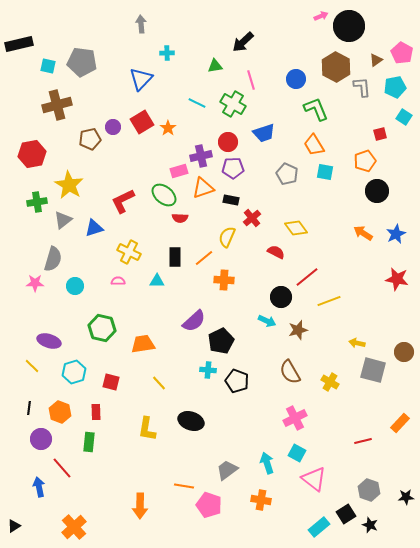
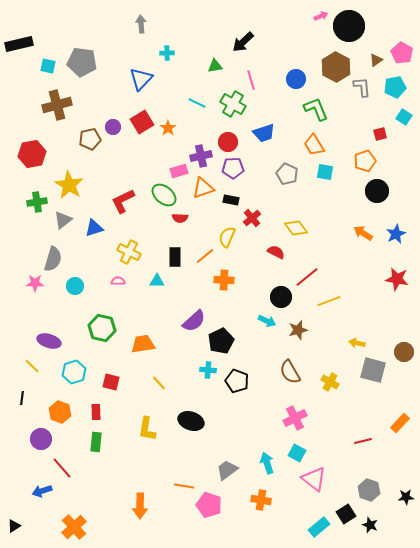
orange line at (204, 258): moved 1 px right, 2 px up
black line at (29, 408): moved 7 px left, 10 px up
green rectangle at (89, 442): moved 7 px right
blue arrow at (39, 487): moved 3 px right, 4 px down; rotated 96 degrees counterclockwise
